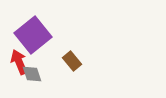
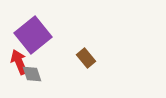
brown rectangle: moved 14 px right, 3 px up
